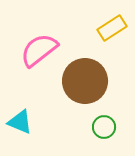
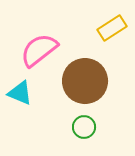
cyan triangle: moved 29 px up
green circle: moved 20 px left
